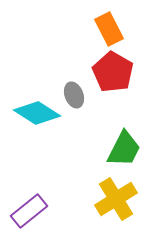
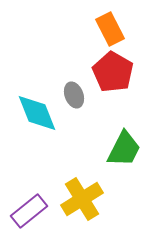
orange rectangle: moved 1 px right
cyan diamond: rotated 36 degrees clockwise
yellow cross: moved 34 px left
